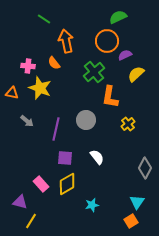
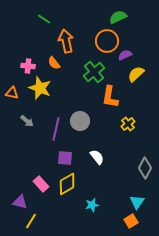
gray circle: moved 6 px left, 1 px down
